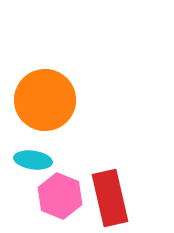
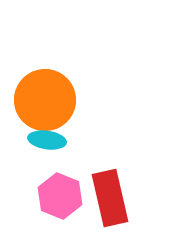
cyan ellipse: moved 14 px right, 20 px up
